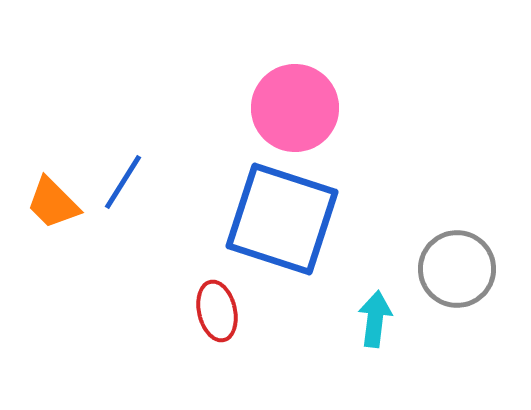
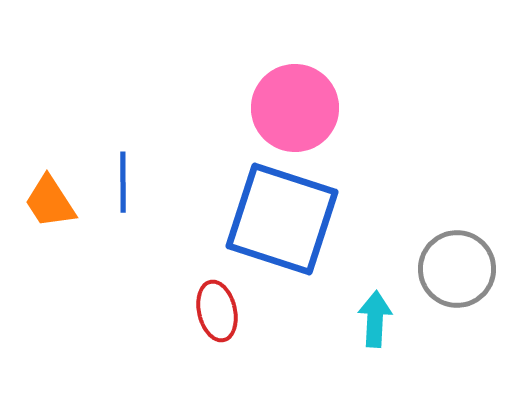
blue line: rotated 32 degrees counterclockwise
orange trapezoid: moved 3 px left, 1 px up; rotated 12 degrees clockwise
cyan arrow: rotated 4 degrees counterclockwise
